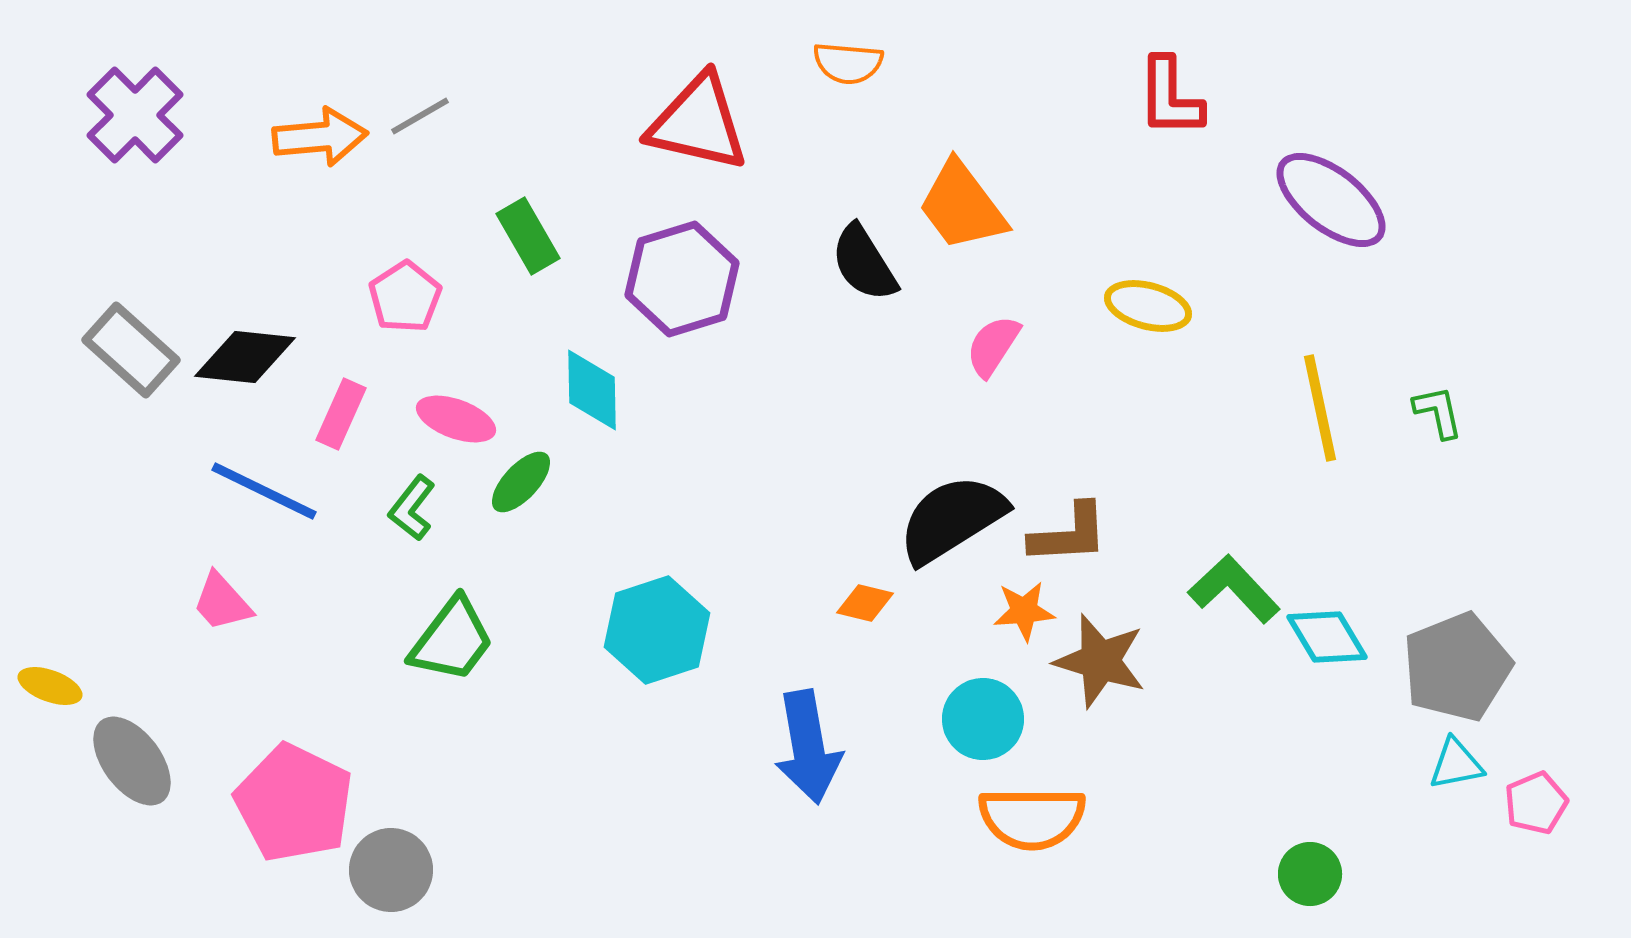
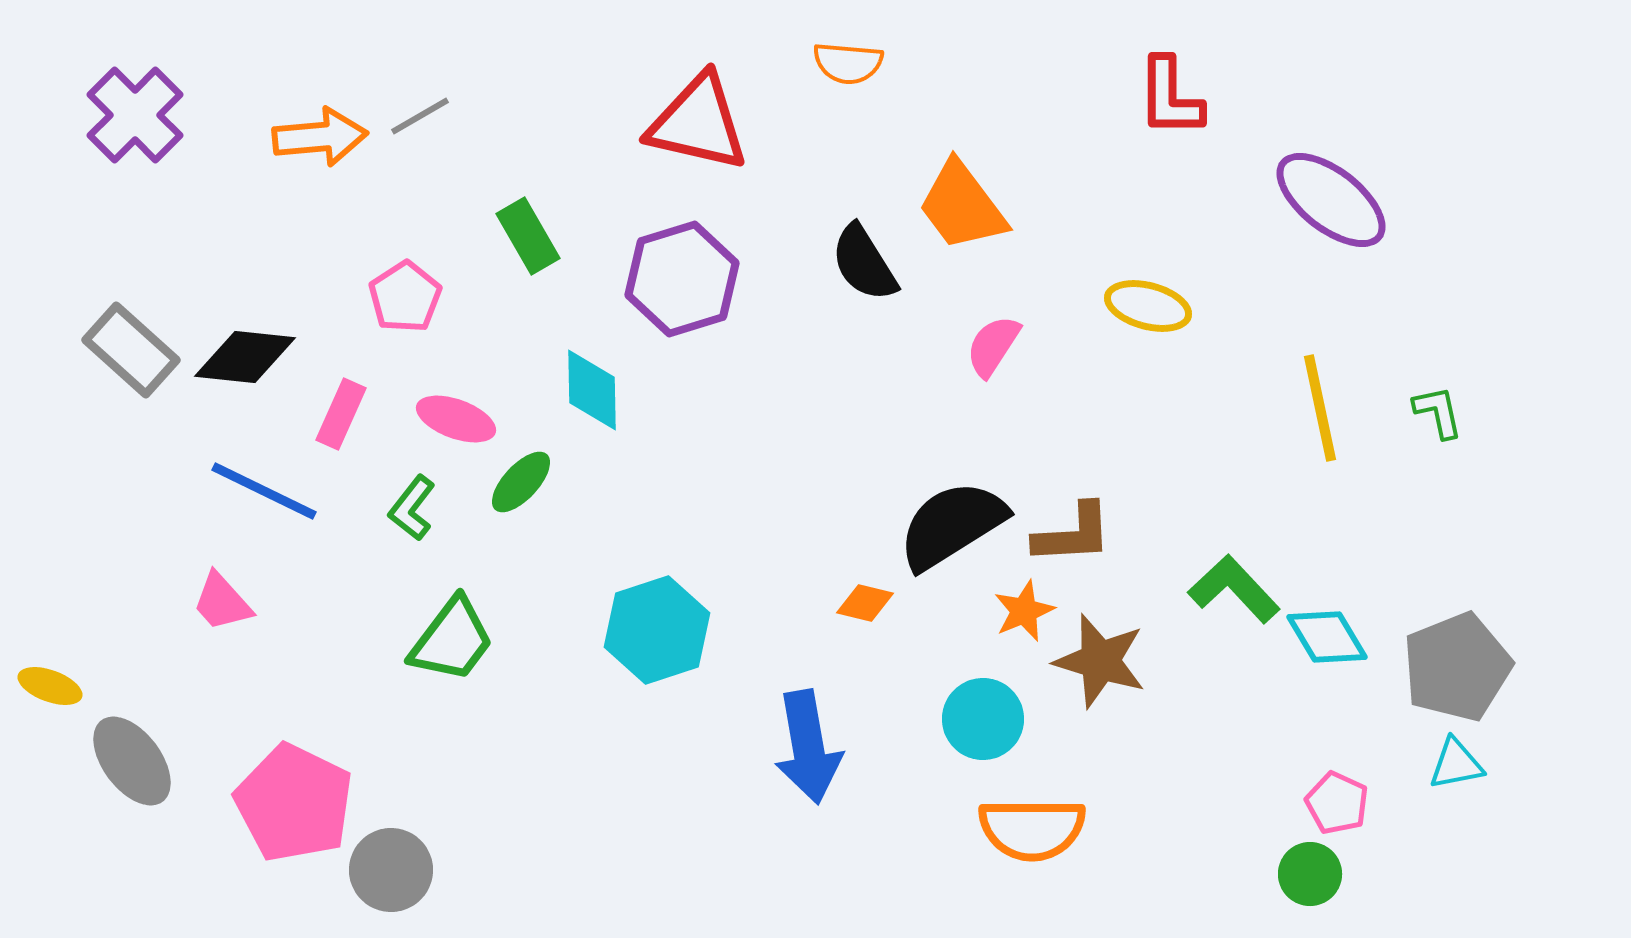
black semicircle at (952, 519): moved 6 px down
brown L-shape at (1069, 534): moved 4 px right
orange star at (1024, 611): rotated 18 degrees counterclockwise
pink pentagon at (1536, 803): moved 199 px left; rotated 24 degrees counterclockwise
orange semicircle at (1032, 818): moved 11 px down
